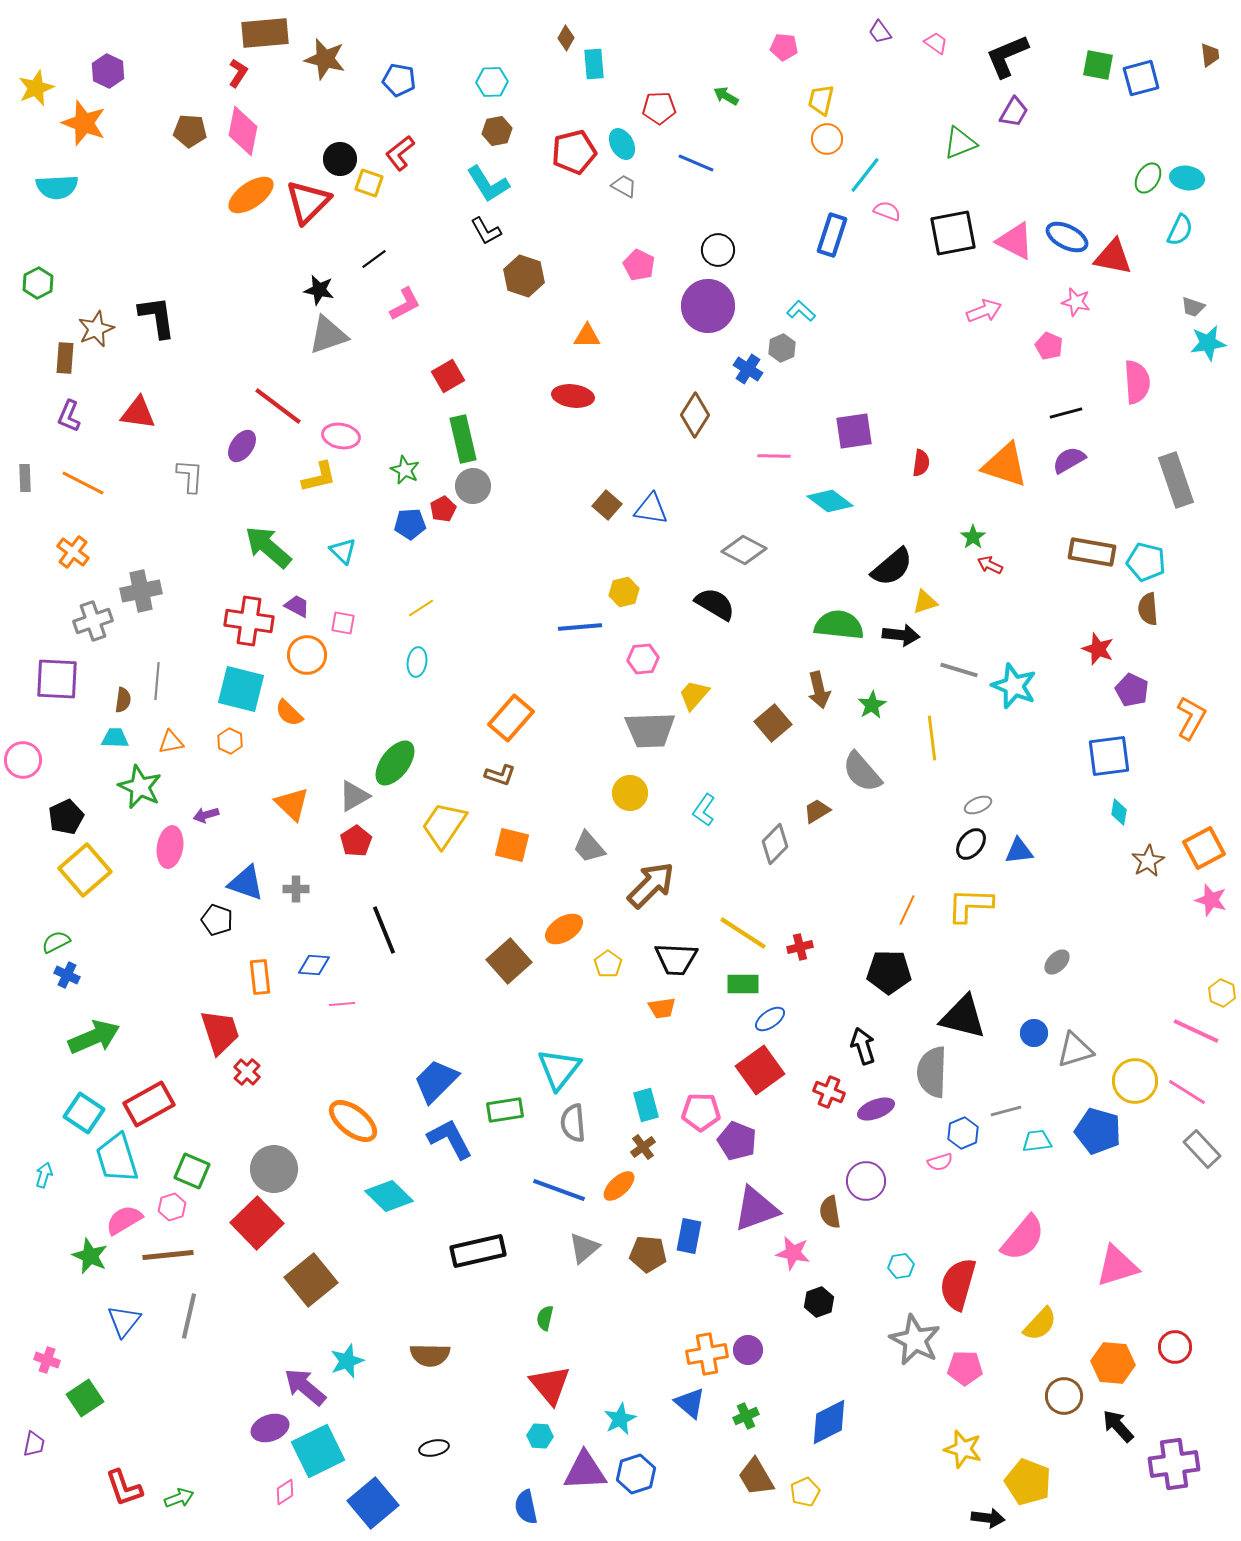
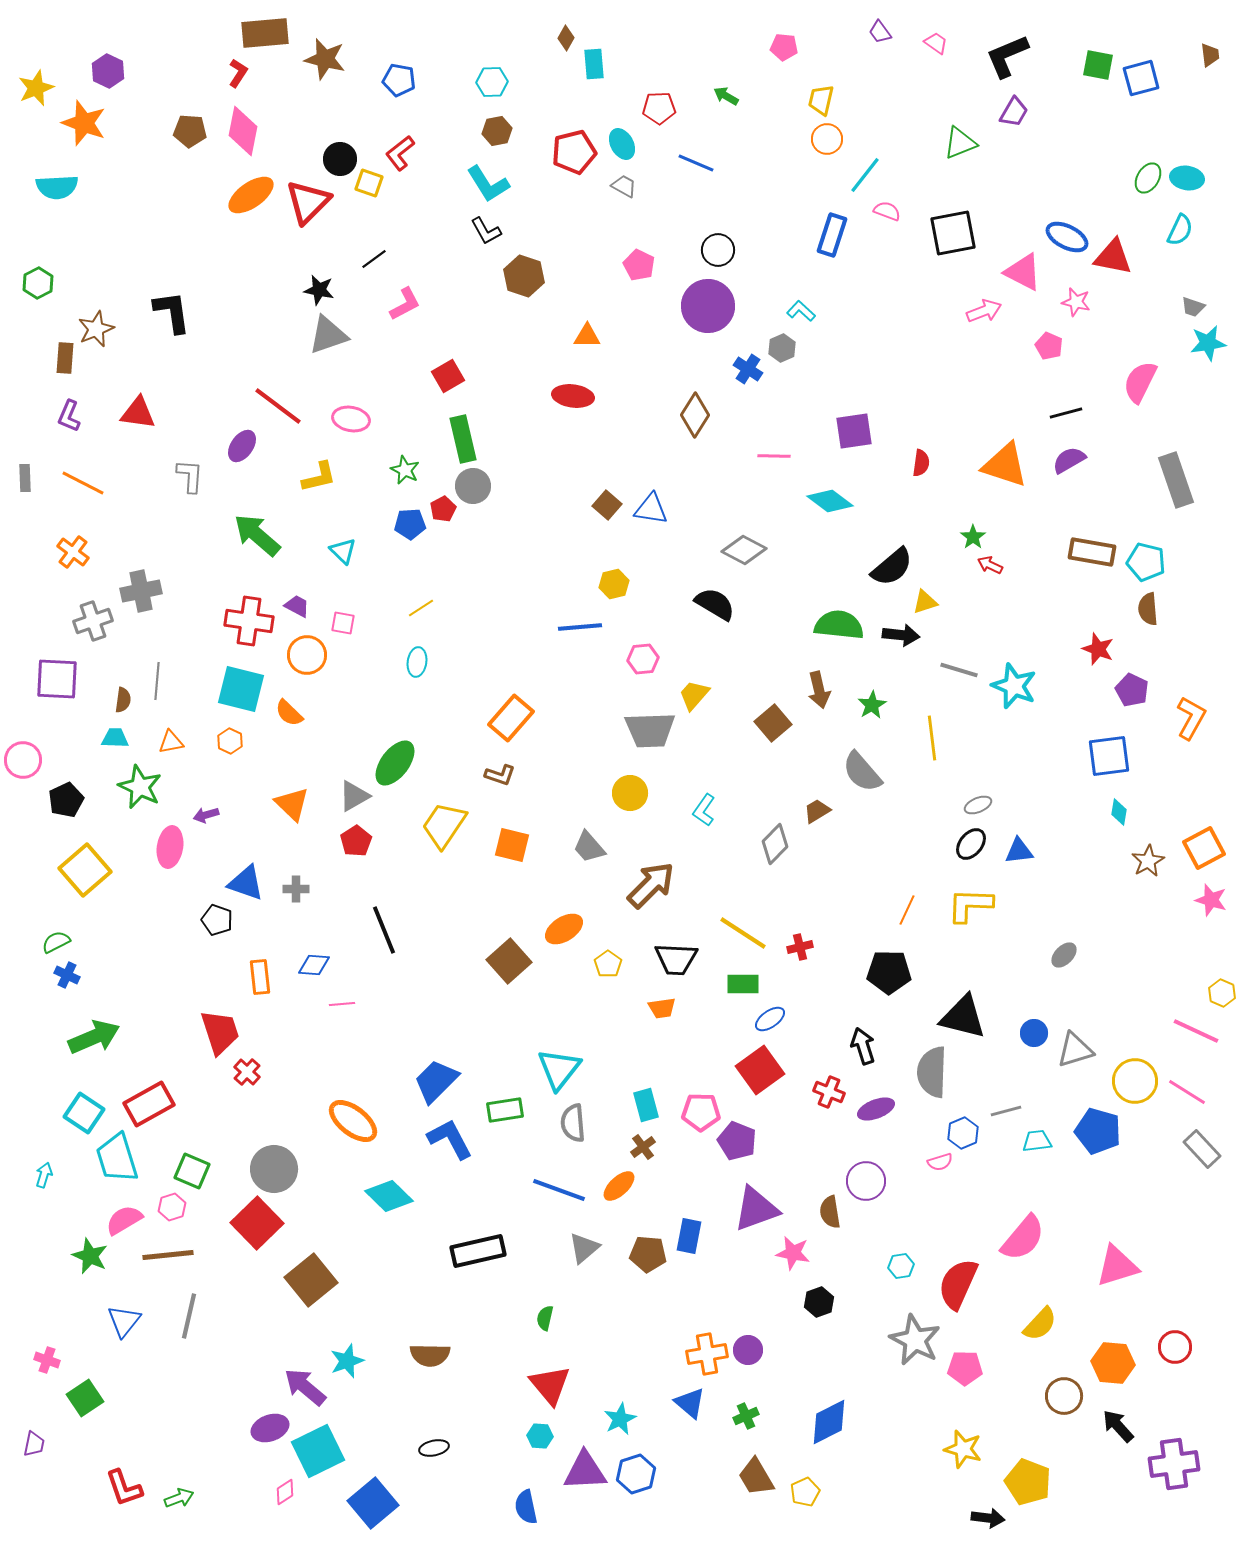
pink triangle at (1015, 241): moved 8 px right, 31 px down
black L-shape at (157, 317): moved 15 px right, 5 px up
pink semicircle at (1137, 382): moved 3 px right; rotated 150 degrees counterclockwise
pink ellipse at (341, 436): moved 10 px right, 17 px up
green arrow at (268, 547): moved 11 px left, 12 px up
yellow hexagon at (624, 592): moved 10 px left, 8 px up
black pentagon at (66, 817): moved 17 px up
gray ellipse at (1057, 962): moved 7 px right, 7 px up
red semicircle at (958, 1284): rotated 8 degrees clockwise
